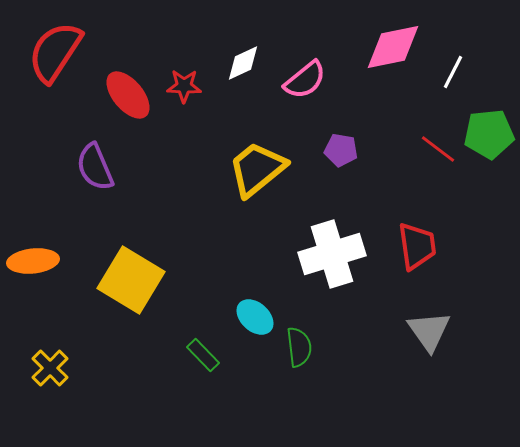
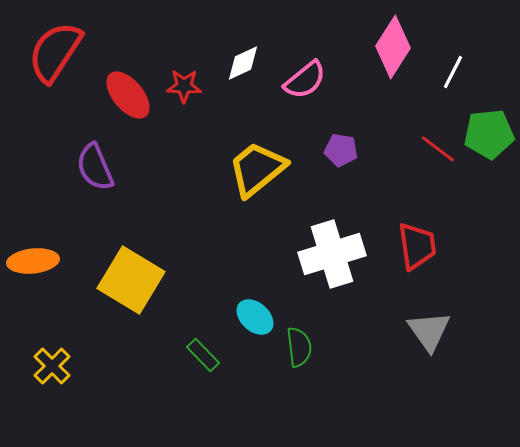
pink diamond: rotated 46 degrees counterclockwise
yellow cross: moved 2 px right, 2 px up
